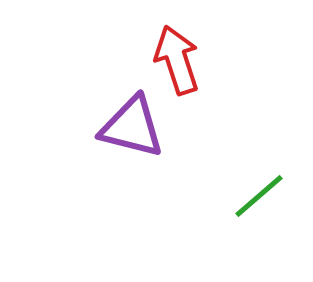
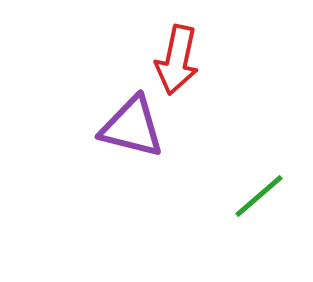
red arrow: rotated 150 degrees counterclockwise
